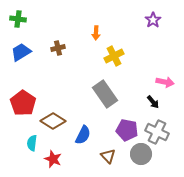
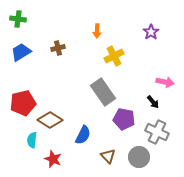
purple star: moved 2 px left, 12 px down
orange arrow: moved 1 px right, 2 px up
gray rectangle: moved 2 px left, 2 px up
red pentagon: rotated 25 degrees clockwise
brown diamond: moved 3 px left, 1 px up
purple pentagon: moved 3 px left, 11 px up
cyan semicircle: moved 3 px up
gray circle: moved 2 px left, 3 px down
